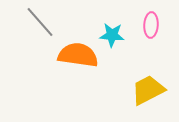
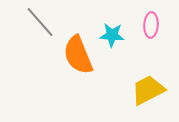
orange semicircle: rotated 120 degrees counterclockwise
